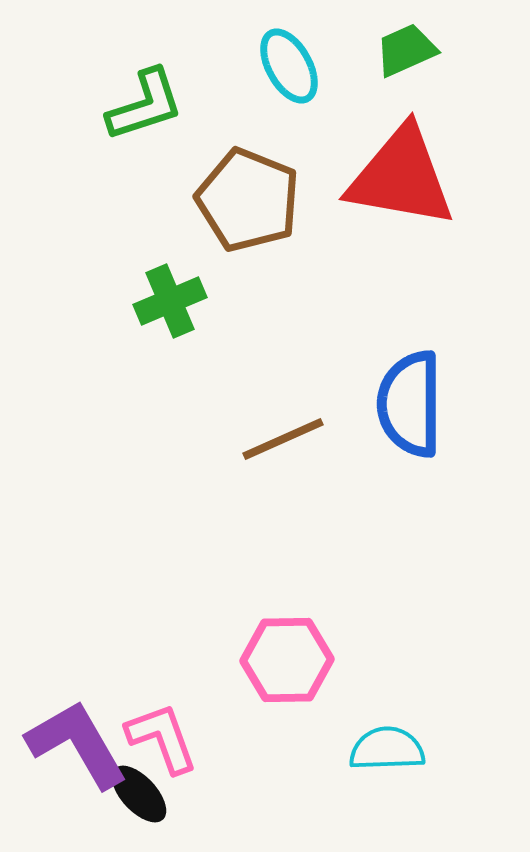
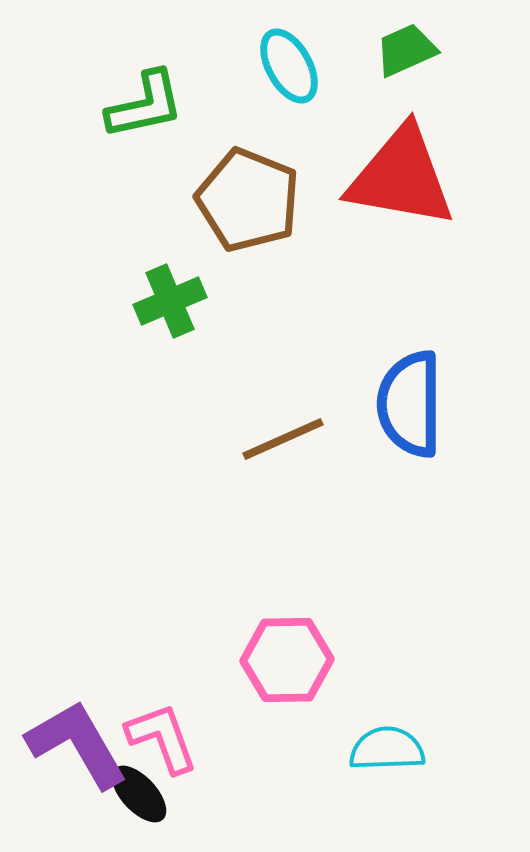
green L-shape: rotated 6 degrees clockwise
